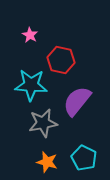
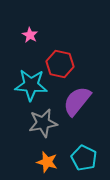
red hexagon: moved 1 px left, 4 px down
